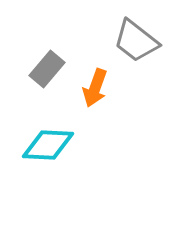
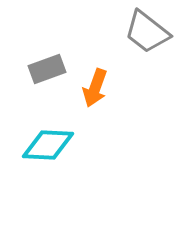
gray trapezoid: moved 11 px right, 9 px up
gray rectangle: rotated 30 degrees clockwise
